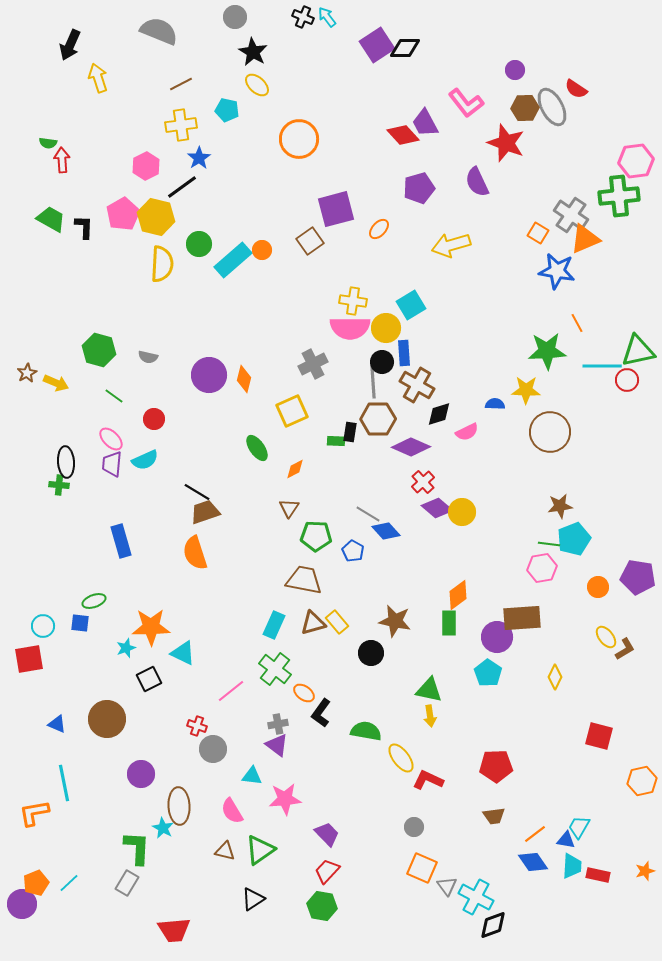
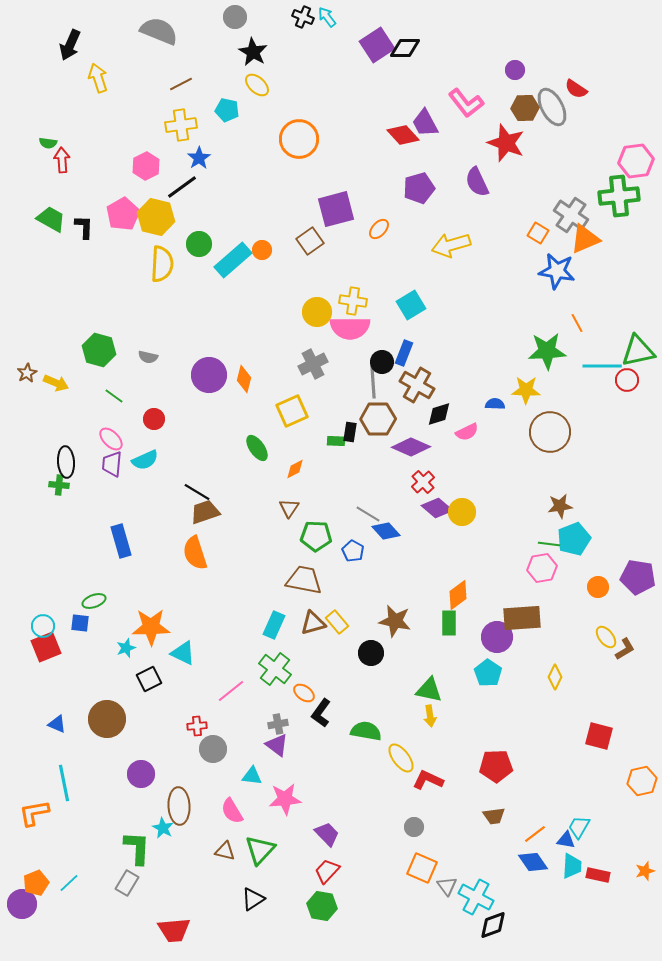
yellow circle at (386, 328): moved 69 px left, 16 px up
blue rectangle at (404, 353): rotated 25 degrees clockwise
red square at (29, 659): moved 17 px right, 12 px up; rotated 12 degrees counterclockwise
red cross at (197, 726): rotated 24 degrees counterclockwise
green triangle at (260, 850): rotated 12 degrees counterclockwise
